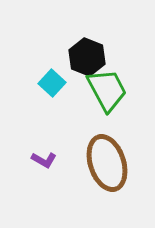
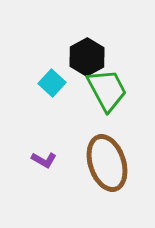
black hexagon: rotated 9 degrees clockwise
